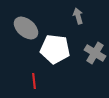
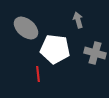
gray arrow: moved 4 px down
gray cross: rotated 15 degrees counterclockwise
red line: moved 4 px right, 7 px up
